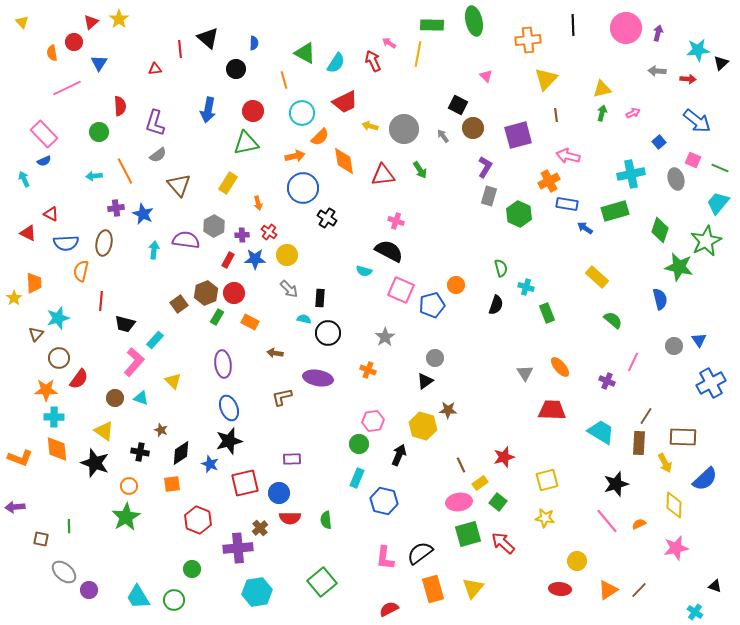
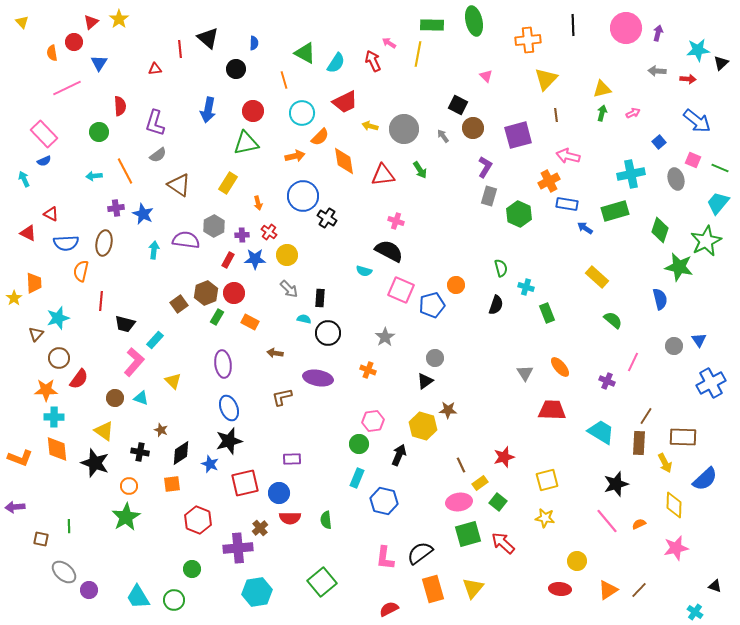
brown triangle at (179, 185): rotated 15 degrees counterclockwise
blue circle at (303, 188): moved 8 px down
